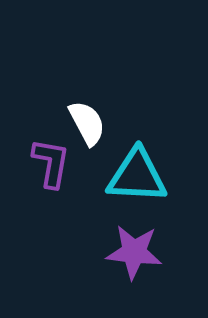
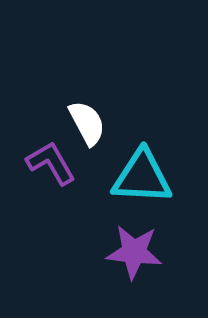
purple L-shape: rotated 40 degrees counterclockwise
cyan triangle: moved 5 px right, 1 px down
